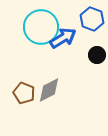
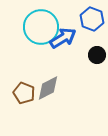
gray diamond: moved 1 px left, 2 px up
